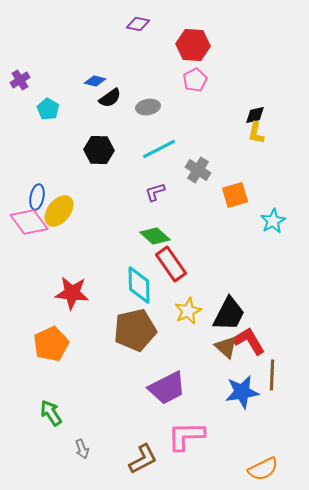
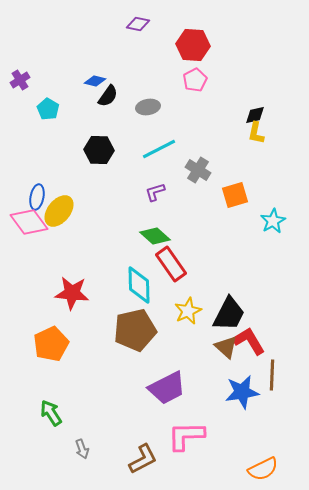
black semicircle: moved 2 px left, 2 px up; rotated 20 degrees counterclockwise
